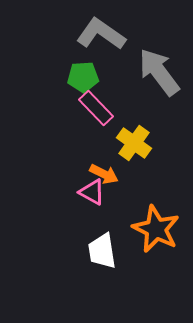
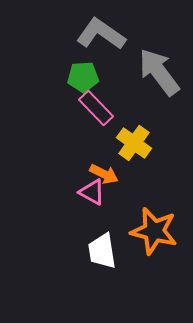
orange star: moved 2 px left, 2 px down; rotated 12 degrees counterclockwise
